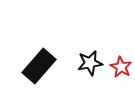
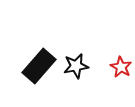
black star: moved 14 px left, 3 px down
